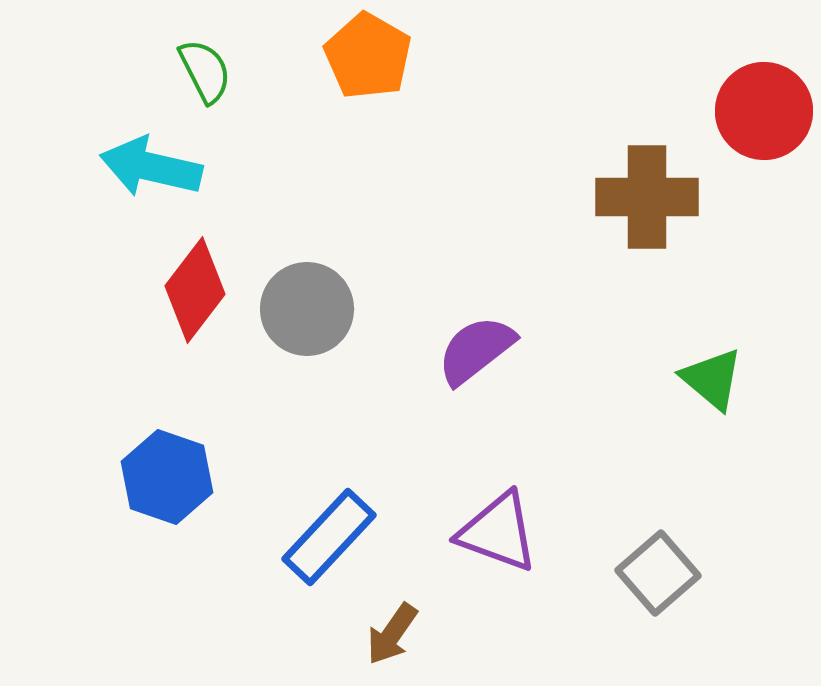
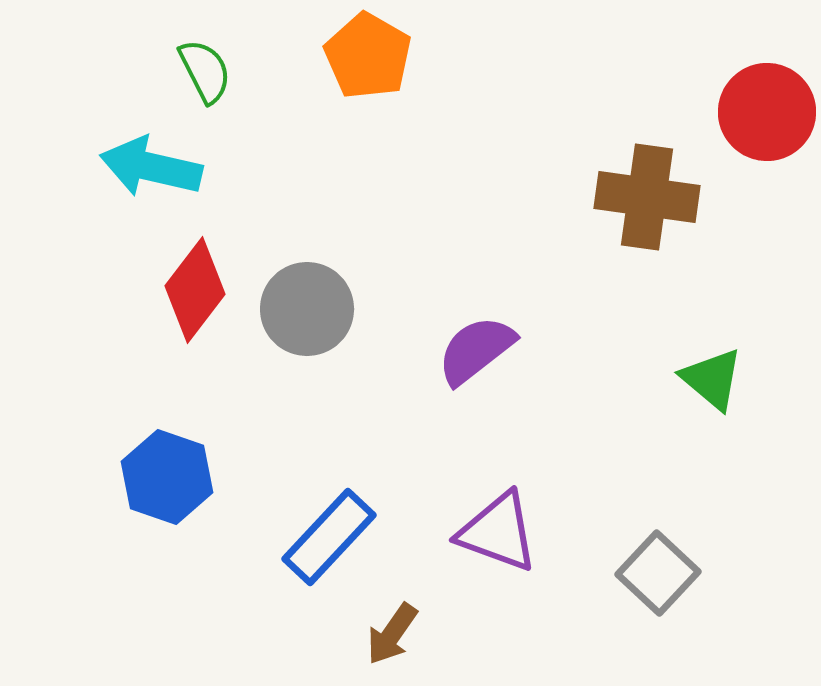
red circle: moved 3 px right, 1 px down
brown cross: rotated 8 degrees clockwise
gray square: rotated 6 degrees counterclockwise
